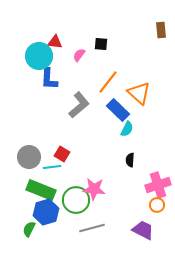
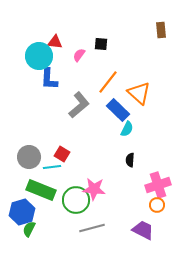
blue hexagon: moved 24 px left
